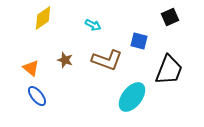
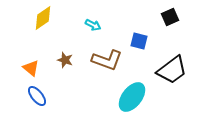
black trapezoid: moved 3 px right; rotated 32 degrees clockwise
